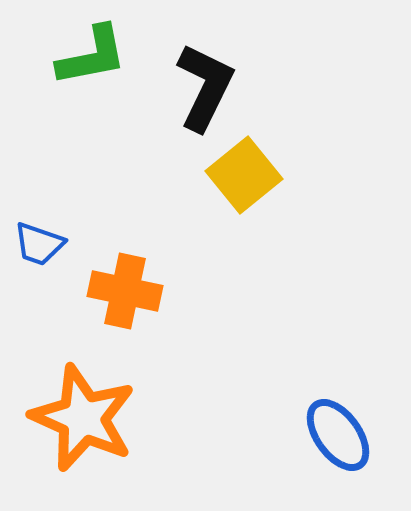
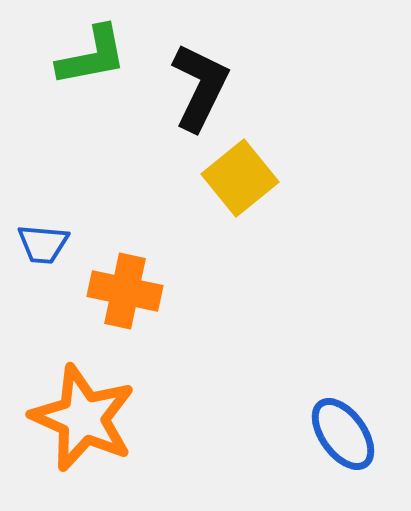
black L-shape: moved 5 px left
yellow square: moved 4 px left, 3 px down
blue trapezoid: moved 4 px right; rotated 14 degrees counterclockwise
blue ellipse: moved 5 px right, 1 px up
